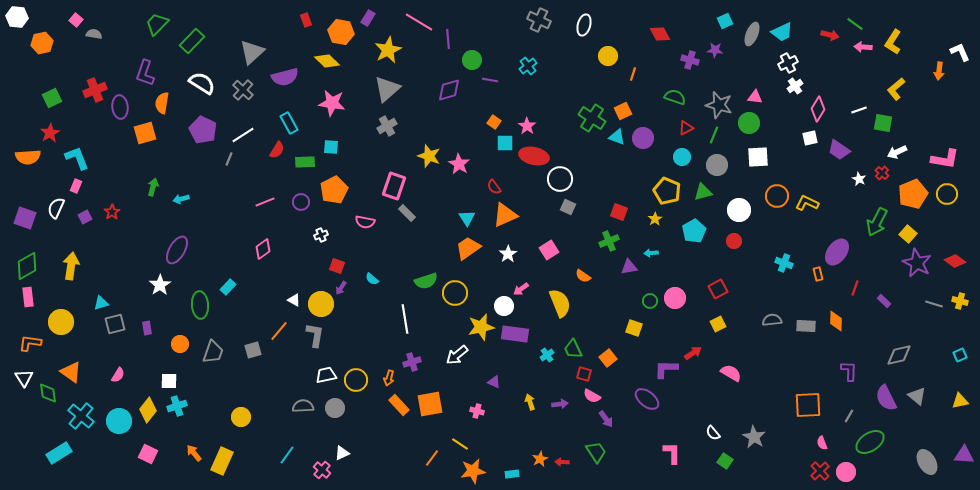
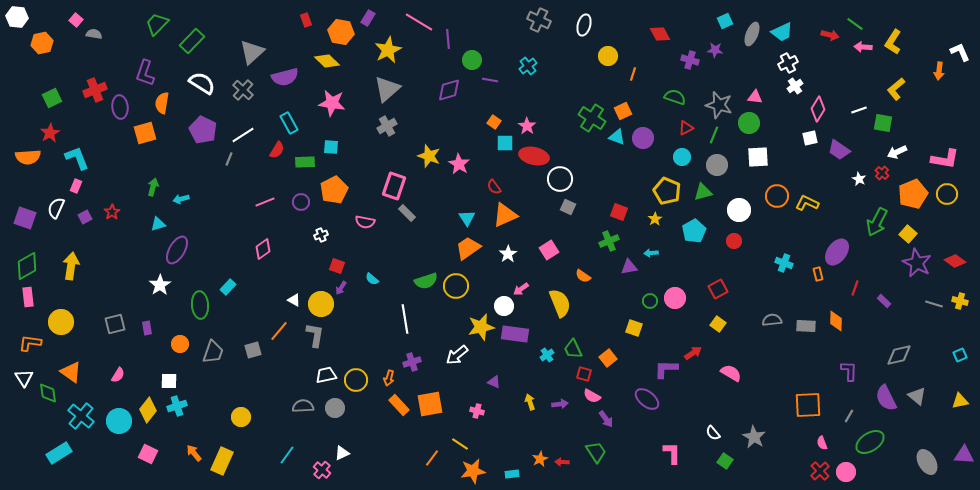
yellow circle at (455, 293): moved 1 px right, 7 px up
cyan triangle at (101, 303): moved 57 px right, 79 px up
yellow square at (718, 324): rotated 28 degrees counterclockwise
